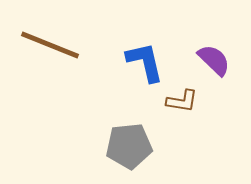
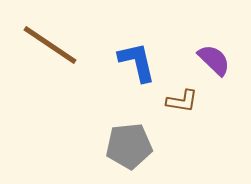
brown line: rotated 12 degrees clockwise
blue L-shape: moved 8 px left
